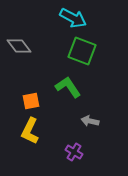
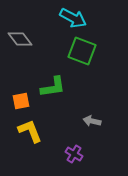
gray diamond: moved 1 px right, 7 px up
green L-shape: moved 15 px left; rotated 116 degrees clockwise
orange square: moved 10 px left
gray arrow: moved 2 px right
yellow L-shape: rotated 132 degrees clockwise
purple cross: moved 2 px down
